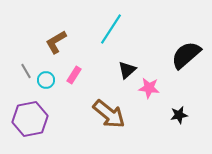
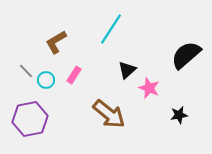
gray line: rotated 14 degrees counterclockwise
pink star: rotated 15 degrees clockwise
